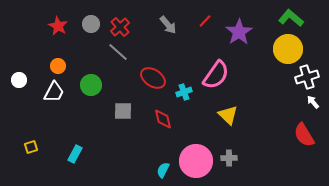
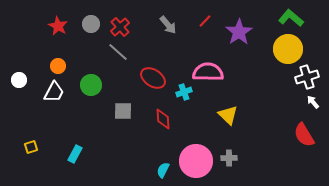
pink semicircle: moved 8 px left, 3 px up; rotated 124 degrees counterclockwise
red diamond: rotated 10 degrees clockwise
